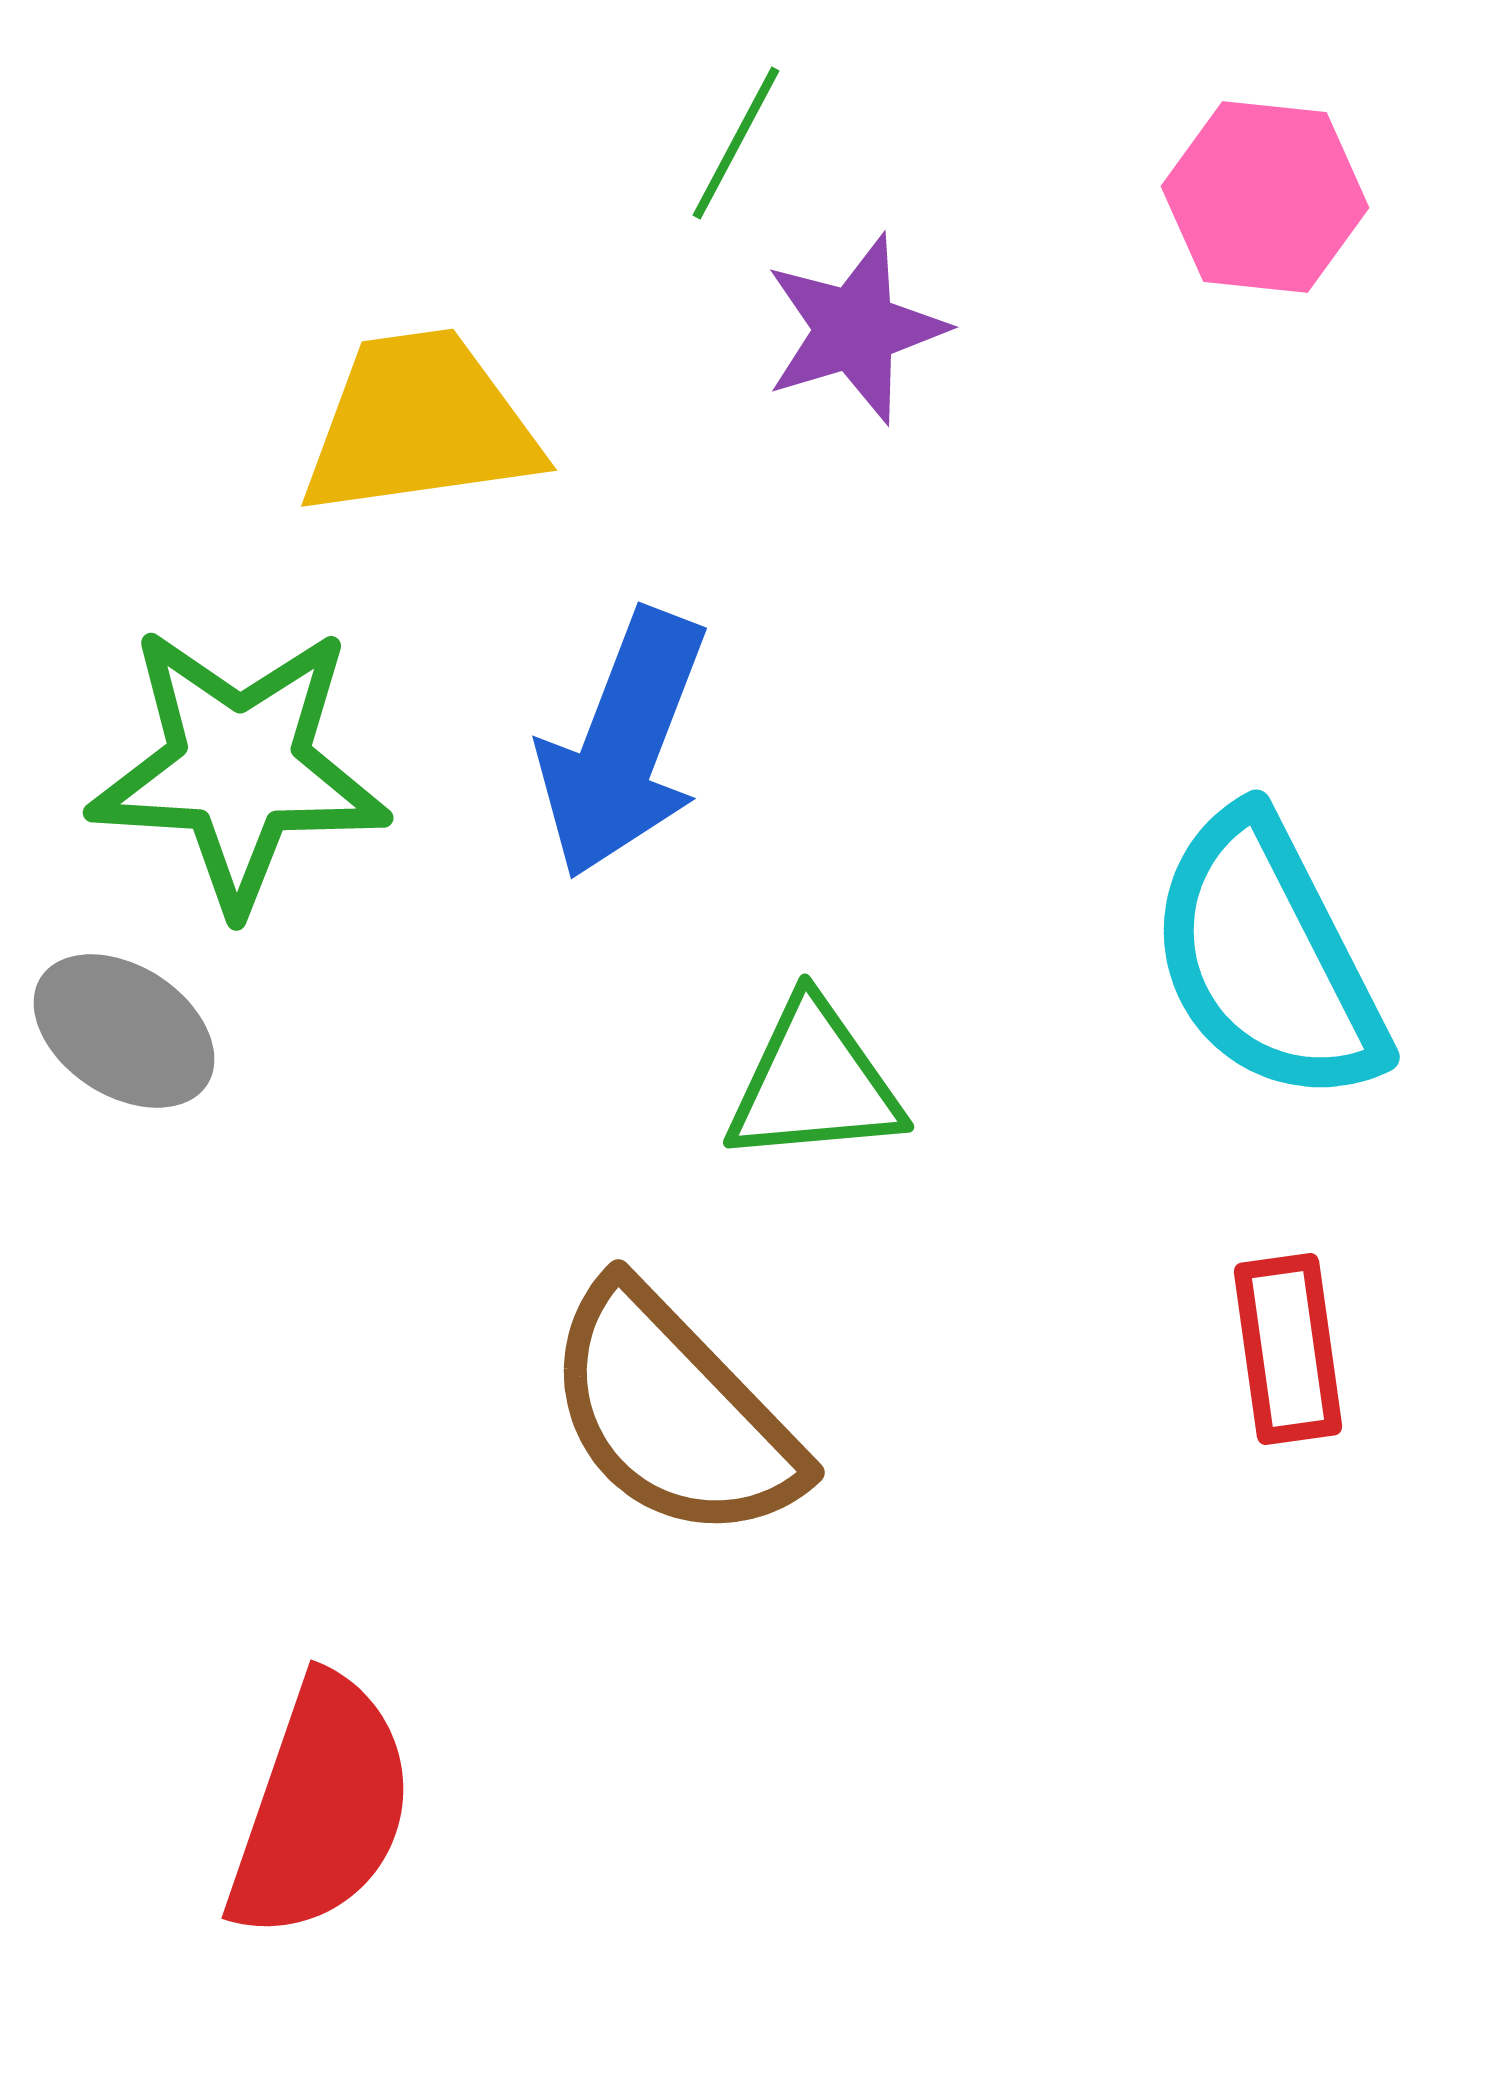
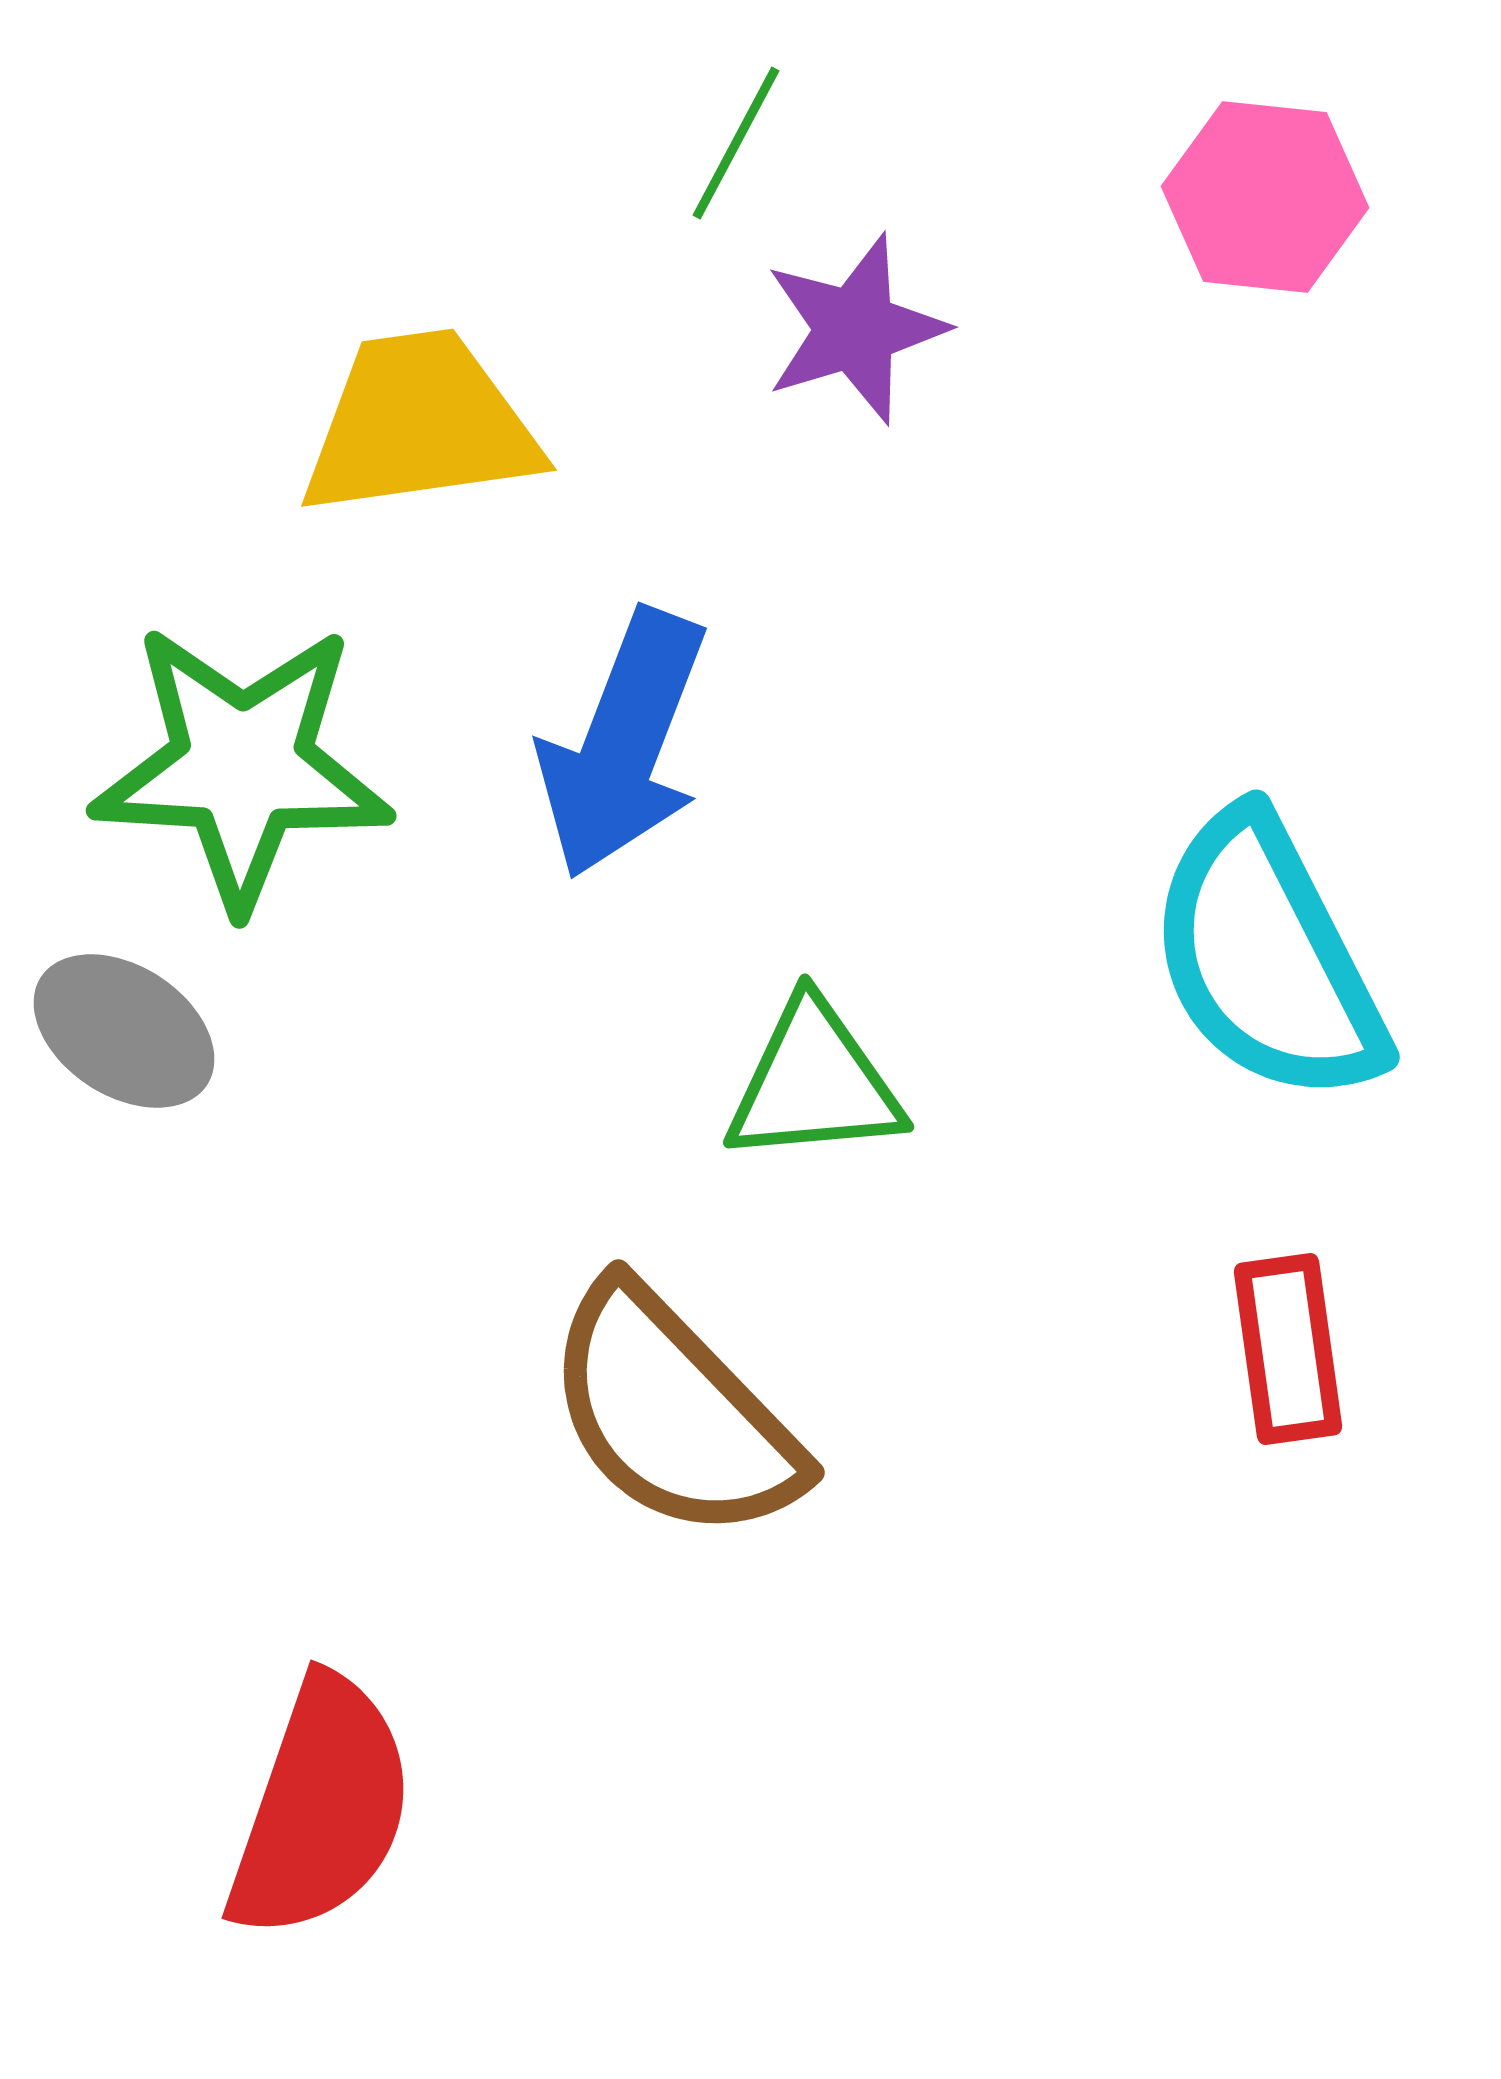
green star: moved 3 px right, 2 px up
